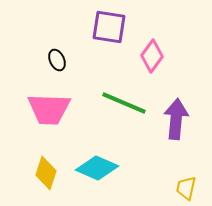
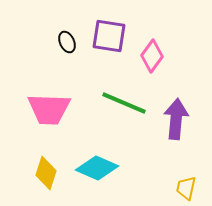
purple square: moved 9 px down
black ellipse: moved 10 px right, 18 px up
